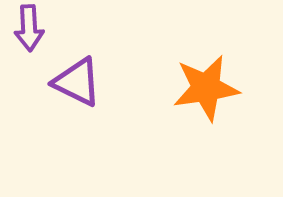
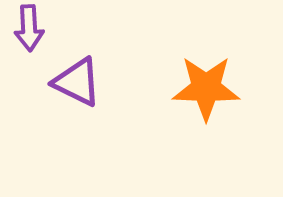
orange star: rotated 10 degrees clockwise
